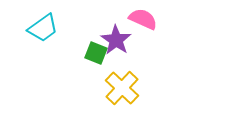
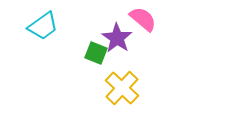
pink semicircle: rotated 16 degrees clockwise
cyan trapezoid: moved 2 px up
purple star: moved 1 px right, 2 px up
